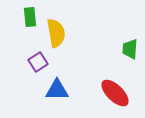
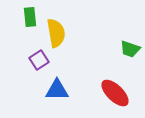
green trapezoid: rotated 75 degrees counterclockwise
purple square: moved 1 px right, 2 px up
